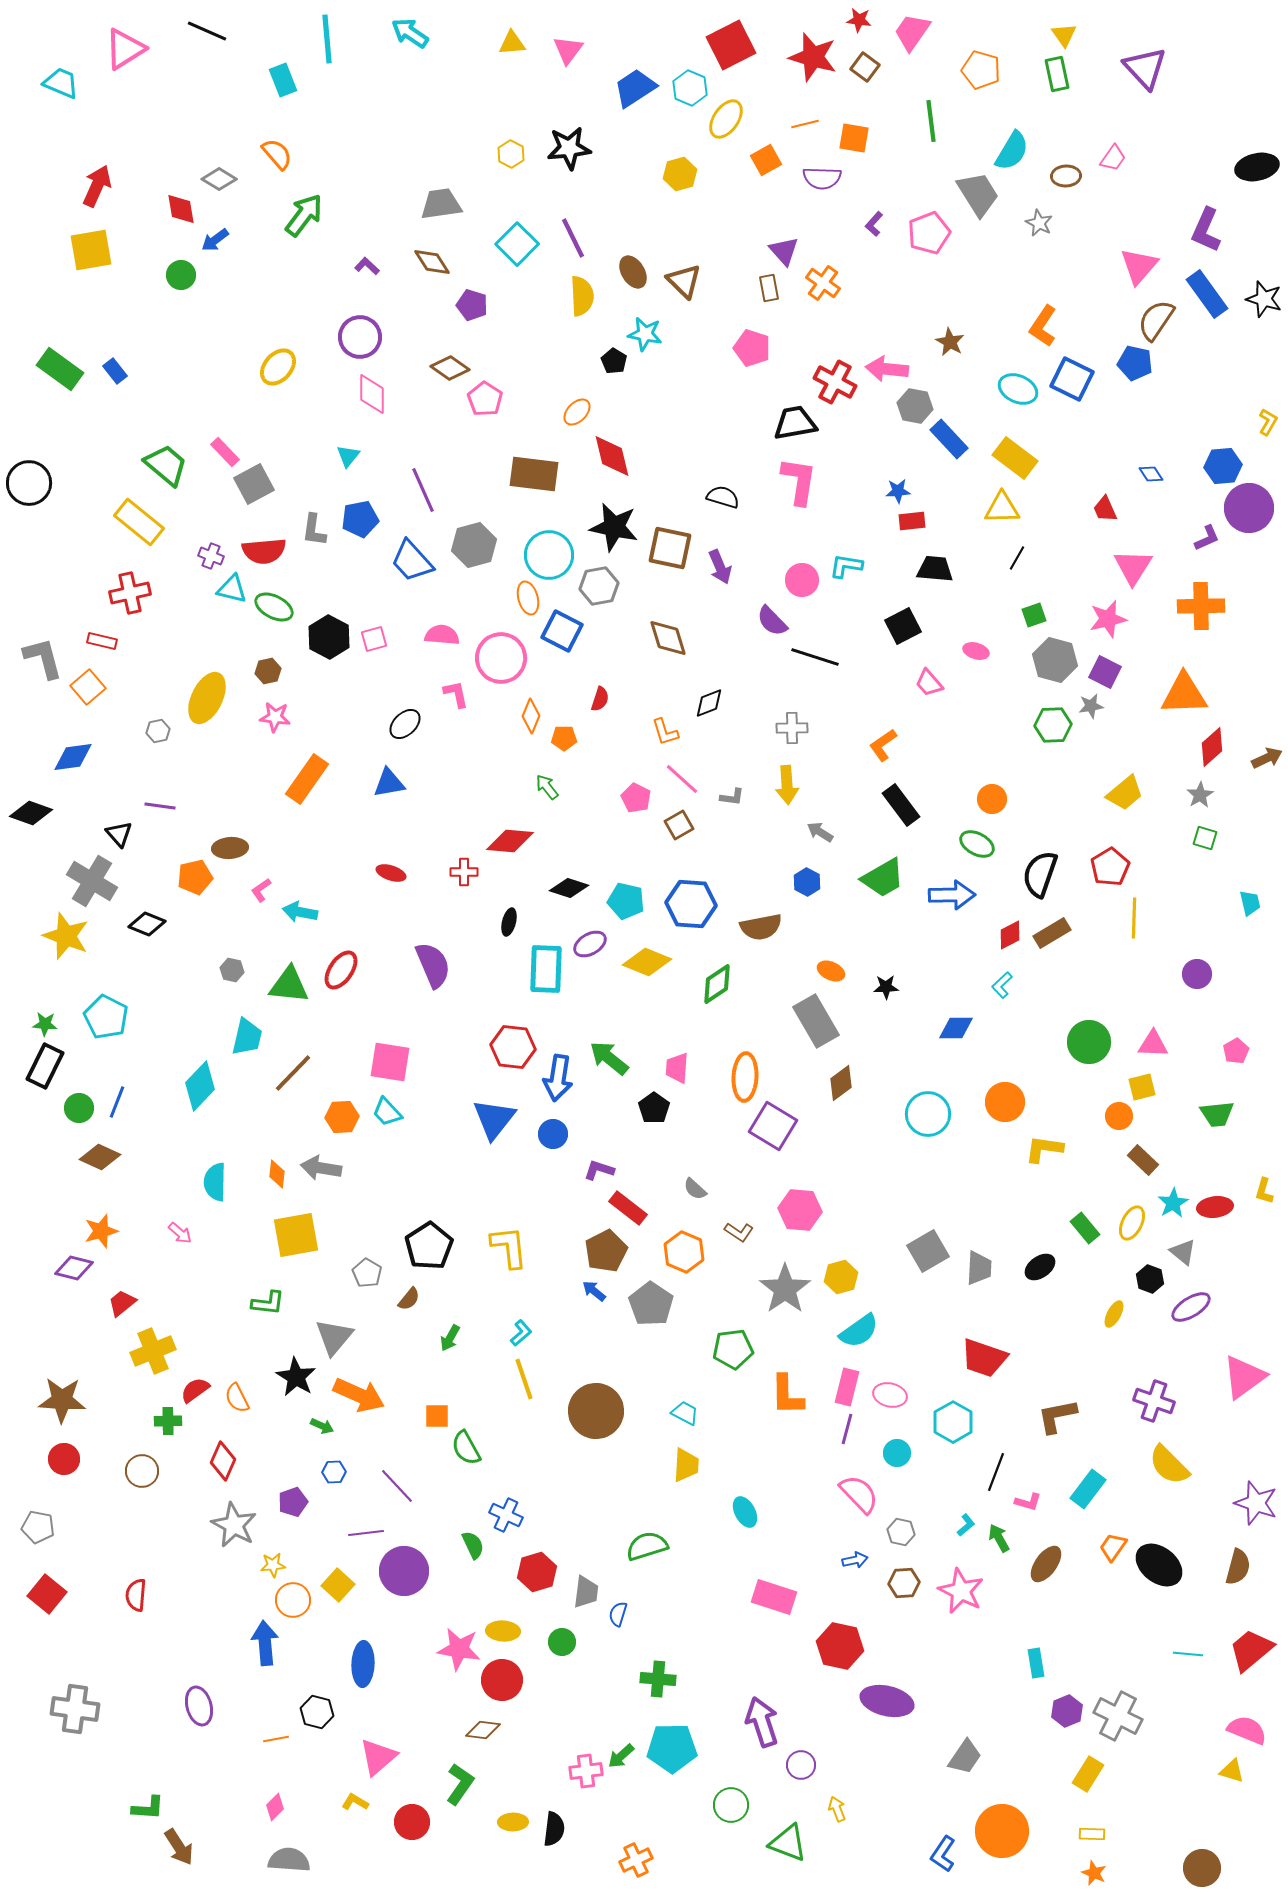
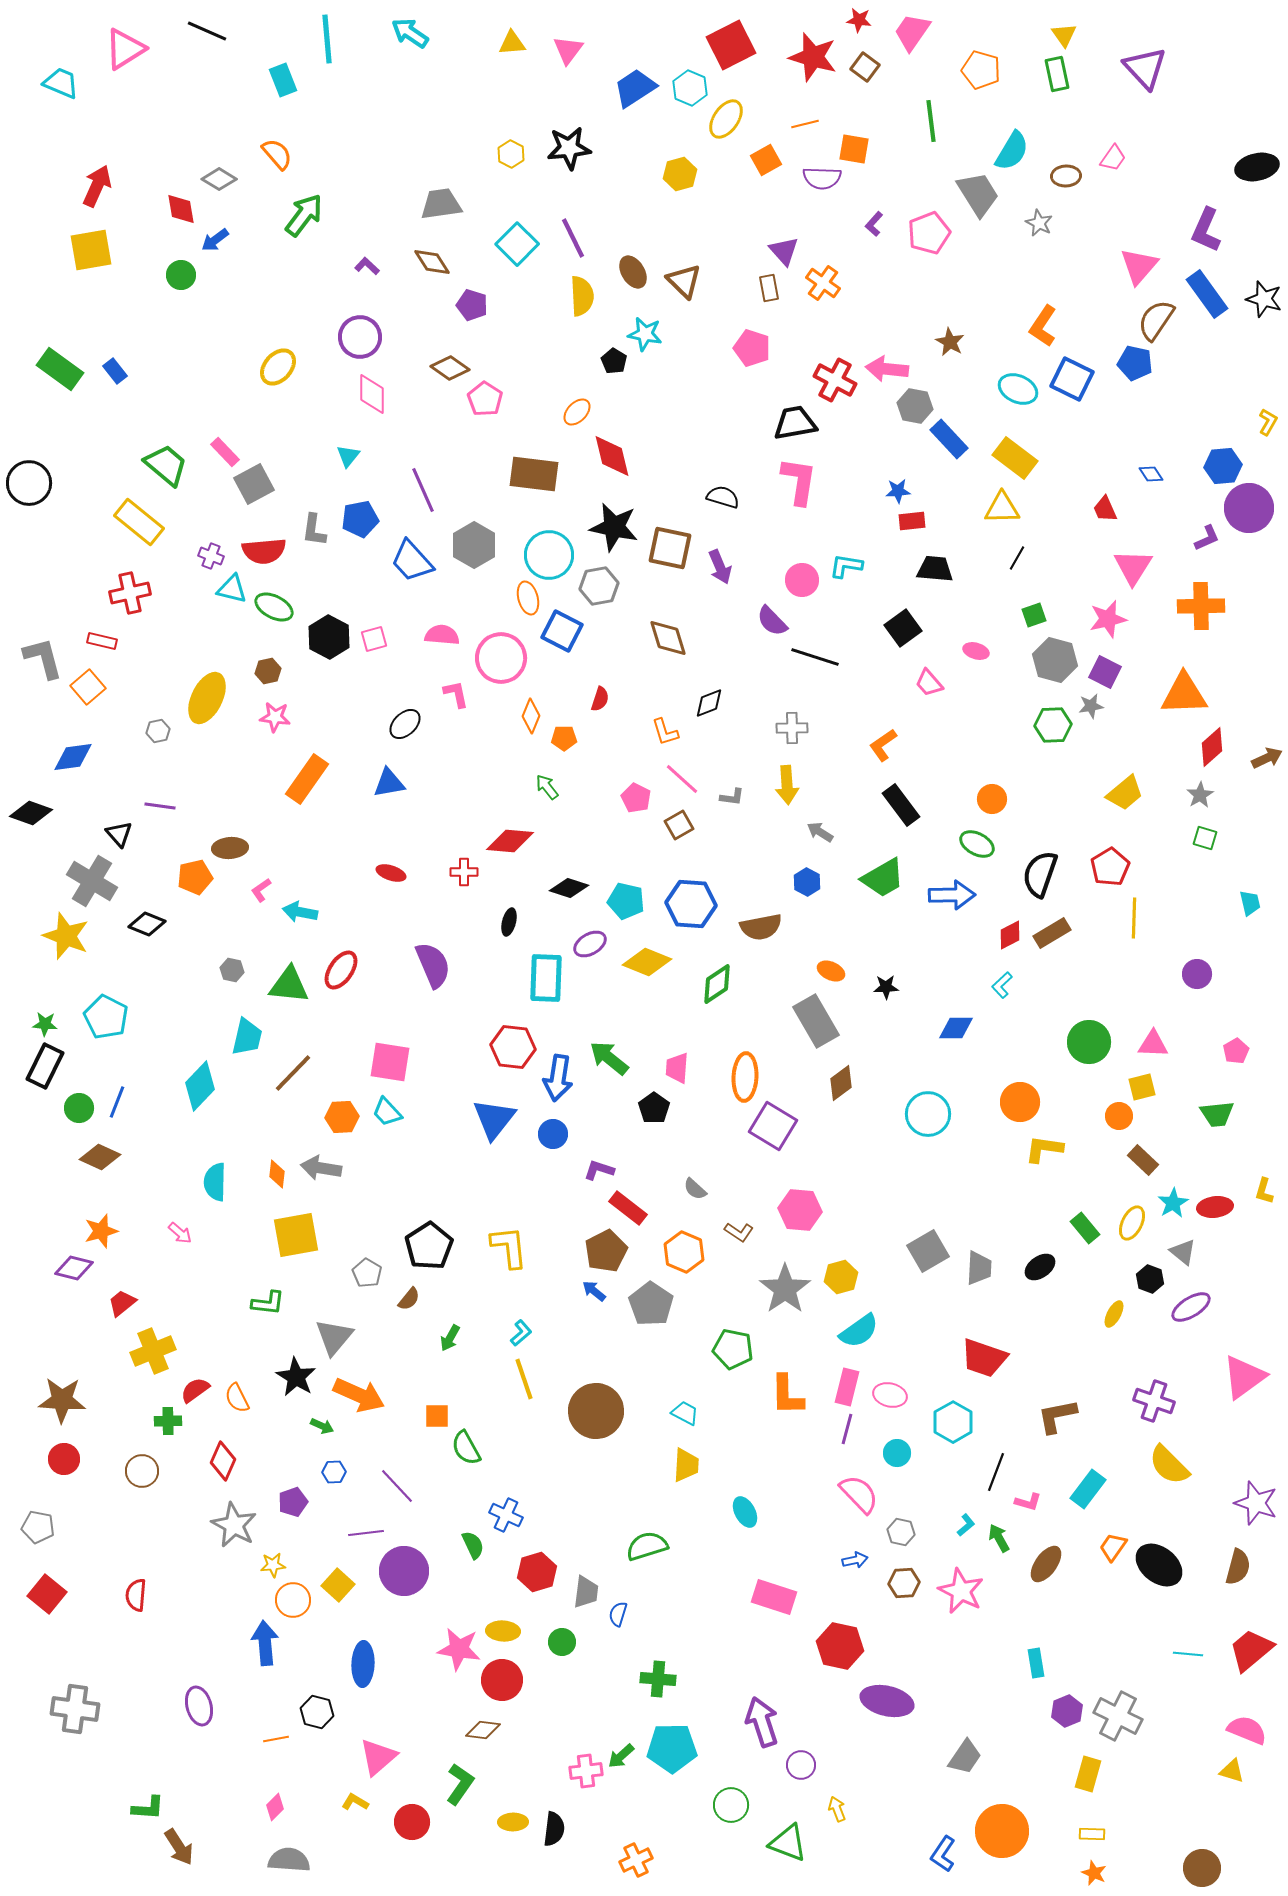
orange square at (854, 138): moved 11 px down
red cross at (835, 382): moved 2 px up
gray hexagon at (474, 545): rotated 15 degrees counterclockwise
black square at (903, 626): moved 2 px down; rotated 9 degrees counterclockwise
cyan rectangle at (546, 969): moved 9 px down
orange circle at (1005, 1102): moved 15 px right
green pentagon at (733, 1349): rotated 18 degrees clockwise
yellow rectangle at (1088, 1774): rotated 16 degrees counterclockwise
